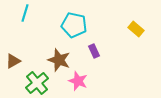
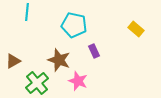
cyan line: moved 2 px right, 1 px up; rotated 12 degrees counterclockwise
